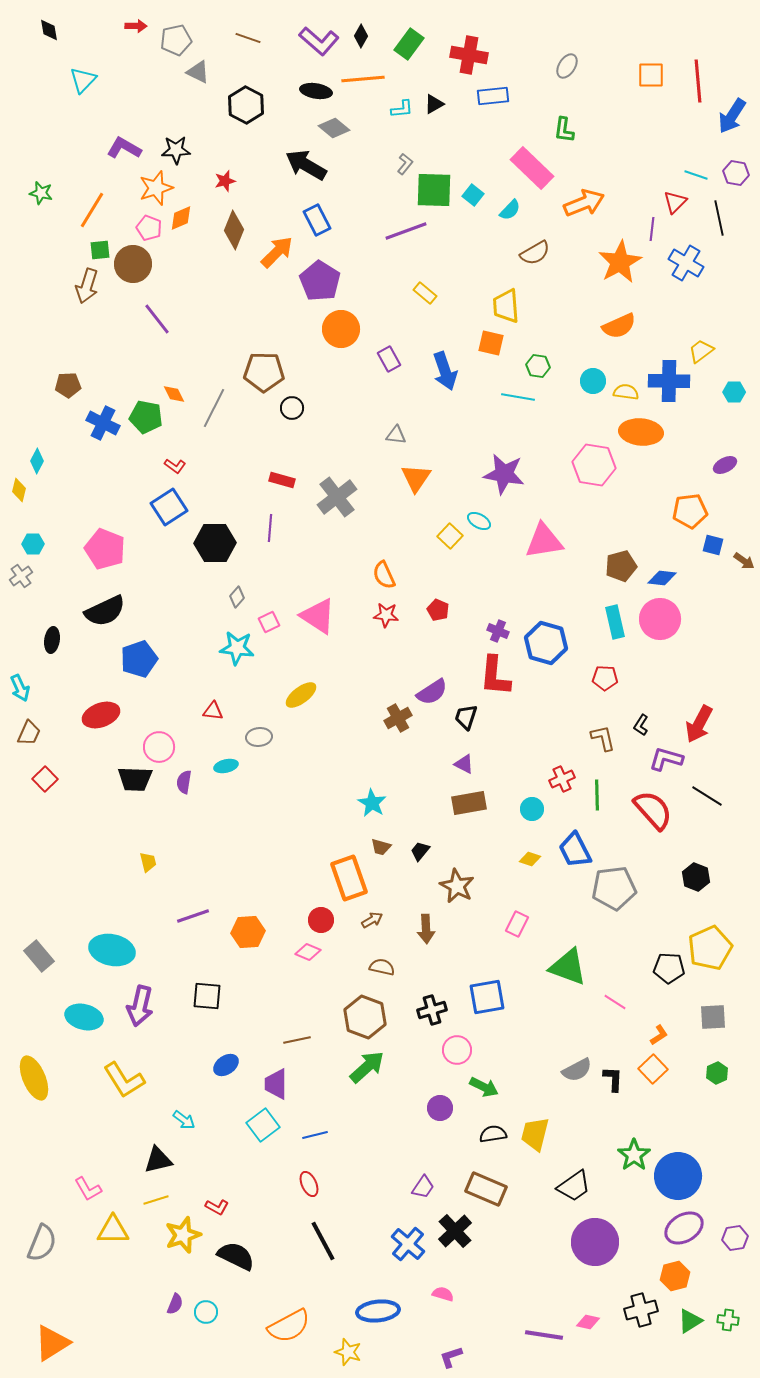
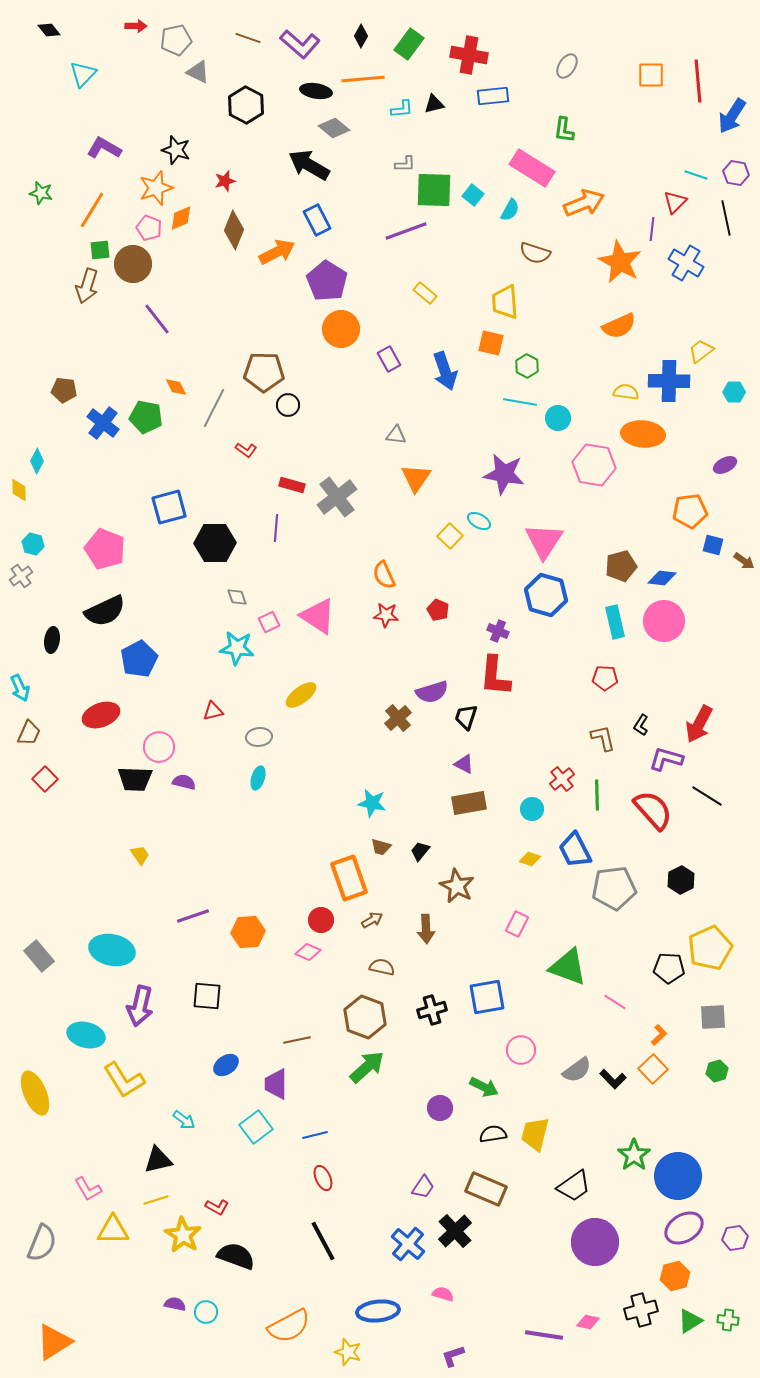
black diamond at (49, 30): rotated 30 degrees counterclockwise
purple L-shape at (319, 41): moved 19 px left, 3 px down
cyan triangle at (83, 80): moved 6 px up
black triangle at (434, 104): rotated 15 degrees clockwise
purple L-shape at (124, 148): moved 20 px left
black star at (176, 150): rotated 20 degrees clockwise
gray L-shape at (405, 164): rotated 50 degrees clockwise
black arrow at (306, 165): moved 3 px right
pink rectangle at (532, 168): rotated 12 degrees counterclockwise
cyan semicircle at (510, 210): rotated 15 degrees counterclockwise
black line at (719, 218): moved 7 px right
orange arrow at (277, 252): rotated 18 degrees clockwise
brown semicircle at (535, 253): rotated 48 degrees clockwise
orange star at (620, 262): rotated 15 degrees counterclockwise
purple pentagon at (320, 281): moved 7 px right
yellow trapezoid at (506, 306): moved 1 px left, 4 px up
green hexagon at (538, 366): moved 11 px left; rotated 20 degrees clockwise
cyan circle at (593, 381): moved 35 px left, 37 px down
brown pentagon at (68, 385): moved 4 px left, 5 px down; rotated 10 degrees clockwise
orange diamond at (174, 394): moved 2 px right, 7 px up
cyan line at (518, 397): moved 2 px right, 5 px down
black circle at (292, 408): moved 4 px left, 3 px up
blue cross at (103, 423): rotated 12 degrees clockwise
orange ellipse at (641, 432): moved 2 px right, 2 px down
red L-shape at (175, 466): moved 71 px right, 16 px up
red rectangle at (282, 480): moved 10 px right, 5 px down
yellow diamond at (19, 490): rotated 15 degrees counterclockwise
blue square at (169, 507): rotated 18 degrees clockwise
purple line at (270, 528): moved 6 px right
pink triangle at (544, 541): rotated 48 degrees counterclockwise
cyan hexagon at (33, 544): rotated 15 degrees clockwise
gray diamond at (237, 597): rotated 60 degrees counterclockwise
pink circle at (660, 619): moved 4 px right, 2 px down
blue hexagon at (546, 643): moved 48 px up
blue pentagon at (139, 659): rotated 9 degrees counterclockwise
purple semicircle at (432, 692): rotated 16 degrees clockwise
red triangle at (213, 711): rotated 20 degrees counterclockwise
brown cross at (398, 718): rotated 12 degrees counterclockwise
cyan ellipse at (226, 766): moved 32 px right, 12 px down; rotated 60 degrees counterclockwise
red cross at (562, 779): rotated 15 degrees counterclockwise
purple semicircle at (184, 782): rotated 95 degrees clockwise
cyan star at (372, 803): rotated 20 degrees counterclockwise
yellow trapezoid at (148, 862): moved 8 px left, 7 px up; rotated 20 degrees counterclockwise
black hexagon at (696, 877): moved 15 px left, 3 px down; rotated 12 degrees clockwise
cyan ellipse at (84, 1017): moved 2 px right, 18 px down
orange L-shape at (659, 1035): rotated 10 degrees counterclockwise
pink circle at (457, 1050): moved 64 px right
gray semicircle at (577, 1070): rotated 8 degrees counterclockwise
green hexagon at (717, 1073): moved 2 px up; rotated 10 degrees clockwise
yellow ellipse at (34, 1078): moved 1 px right, 15 px down
black L-shape at (613, 1079): rotated 132 degrees clockwise
cyan square at (263, 1125): moved 7 px left, 2 px down
red ellipse at (309, 1184): moved 14 px right, 6 px up
yellow star at (183, 1235): rotated 21 degrees counterclockwise
black semicircle at (236, 1256): rotated 6 degrees counterclockwise
purple semicircle at (175, 1304): rotated 100 degrees counterclockwise
orange triangle at (52, 1343): moved 2 px right, 1 px up
purple L-shape at (451, 1357): moved 2 px right, 1 px up
